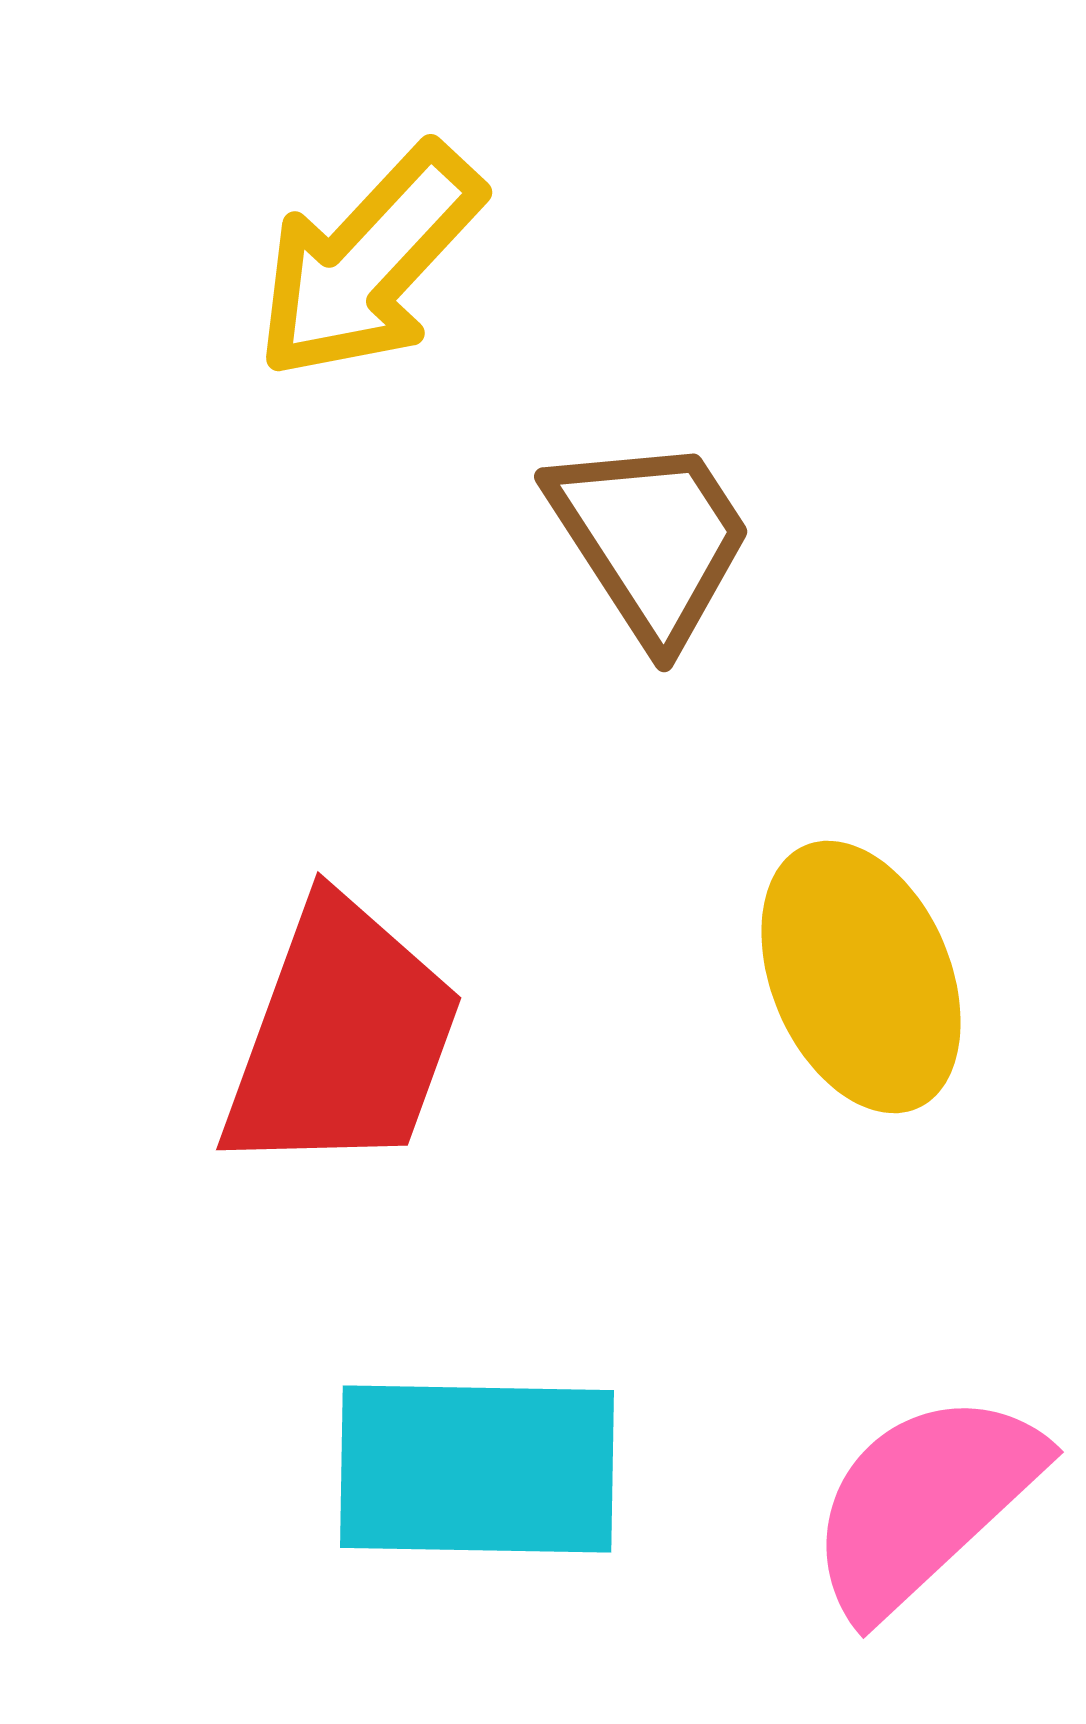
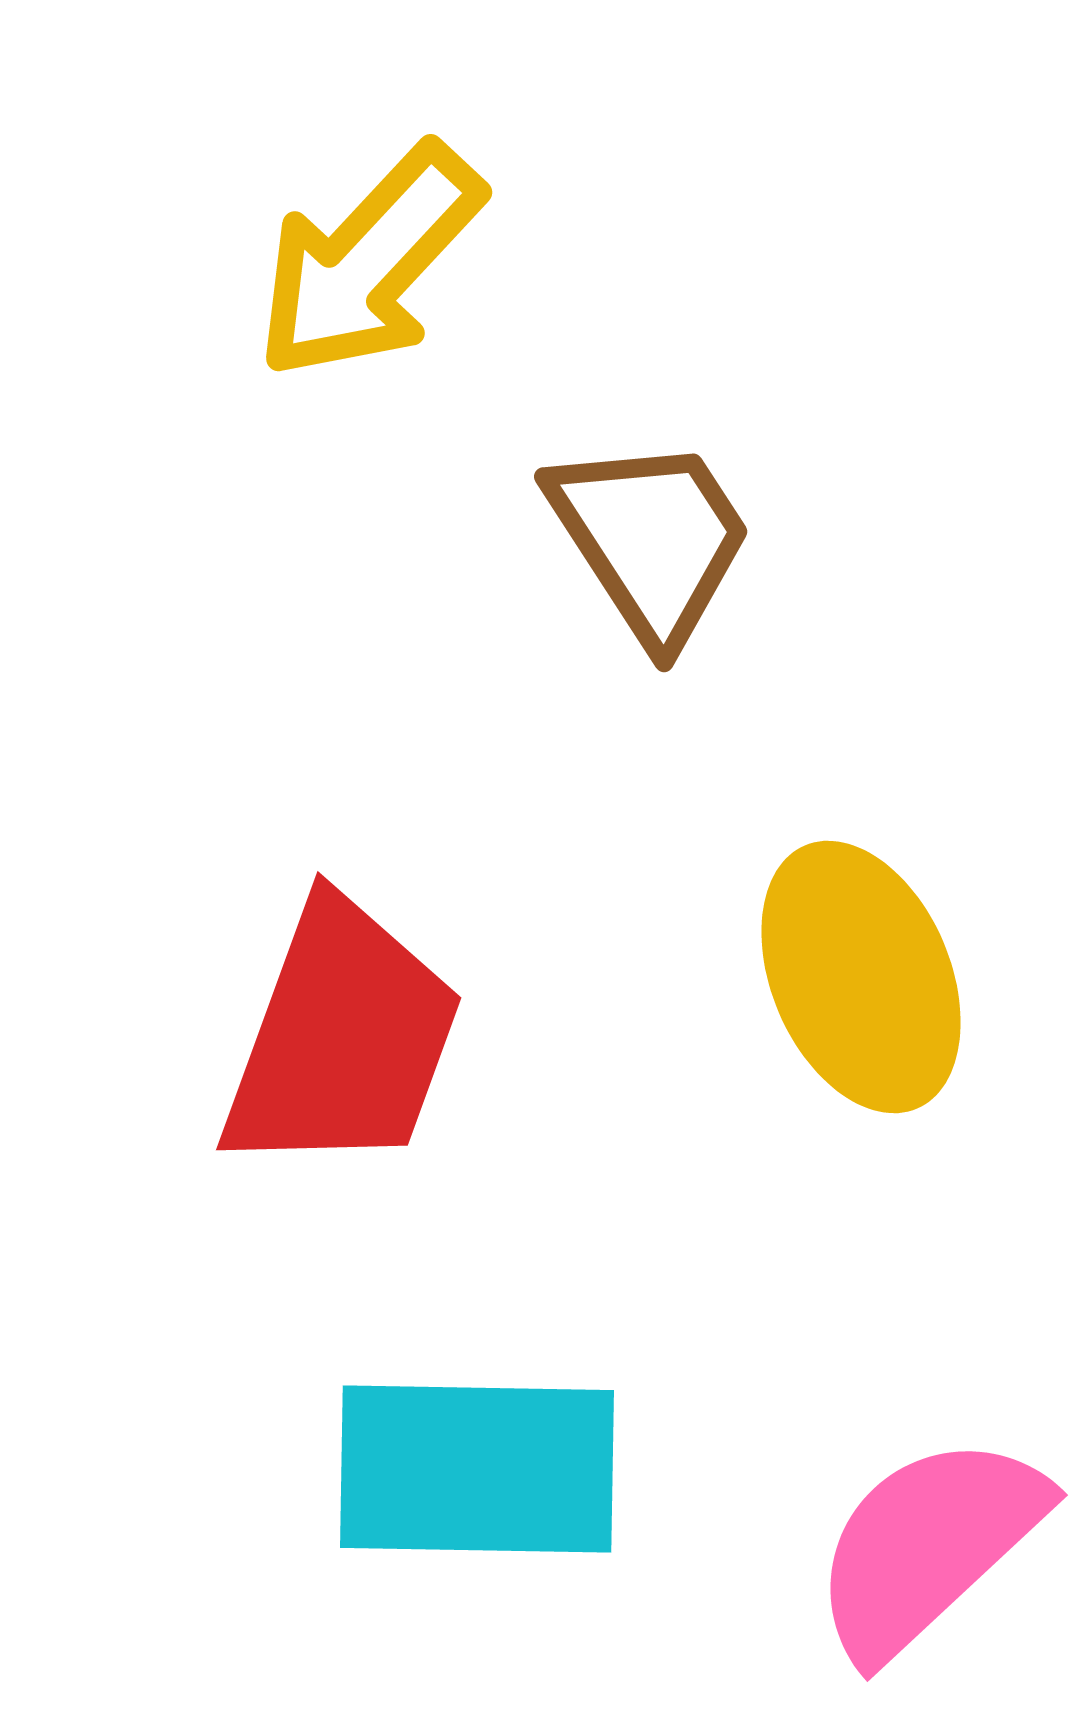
pink semicircle: moved 4 px right, 43 px down
